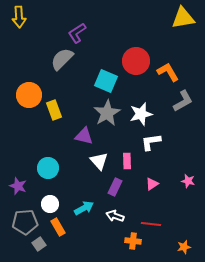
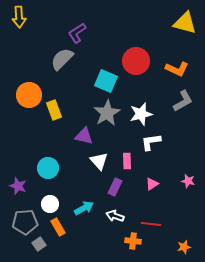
yellow triangle: moved 2 px right, 5 px down; rotated 25 degrees clockwise
orange L-shape: moved 9 px right, 3 px up; rotated 145 degrees clockwise
